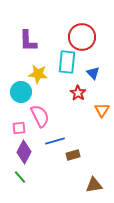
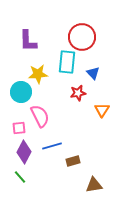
yellow star: rotated 12 degrees counterclockwise
red star: rotated 28 degrees clockwise
blue line: moved 3 px left, 5 px down
brown rectangle: moved 6 px down
